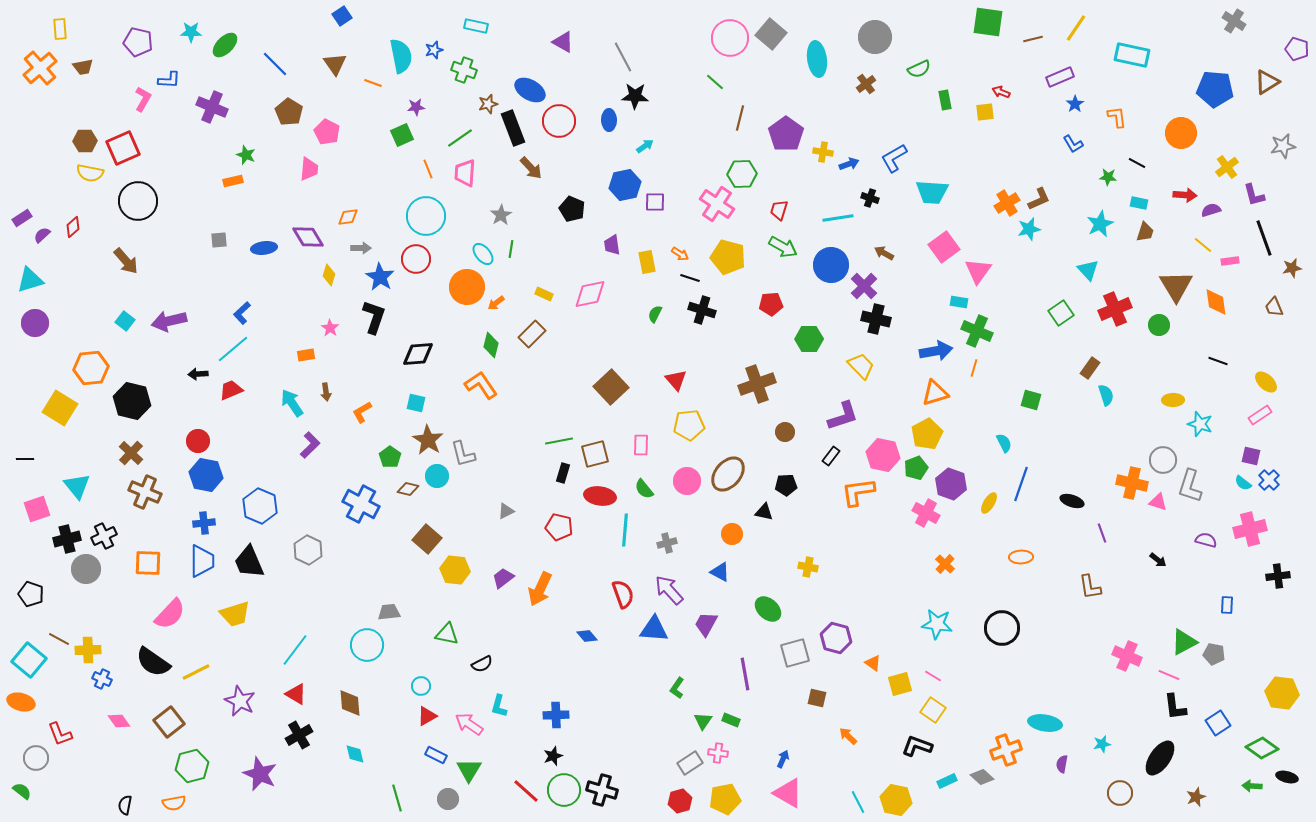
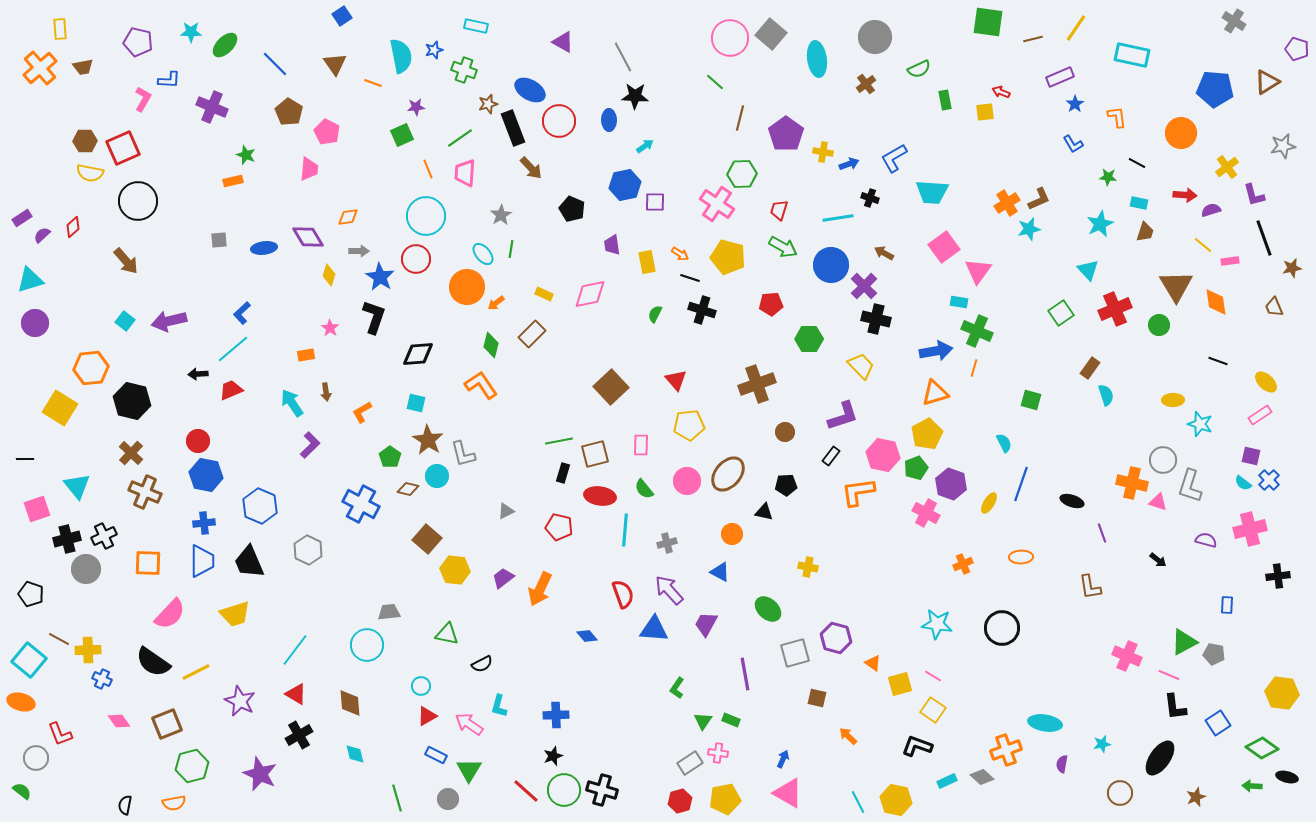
gray arrow at (361, 248): moved 2 px left, 3 px down
orange cross at (945, 564): moved 18 px right; rotated 24 degrees clockwise
brown square at (169, 722): moved 2 px left, 2 px down; rotated 16 degrees clockwise
